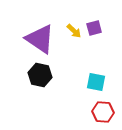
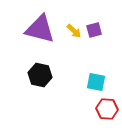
purple square: moved 2 px down
purple triangle: moved 10 px up; rotated 20 degrees counterclockwise
red hexagon: moved 4 px right, 3 px up
